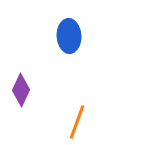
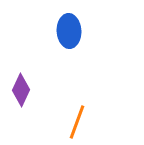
blue ellipse: moved 5 px up
